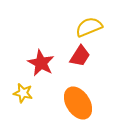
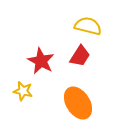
yellow semicircle: moved 1 px left, 1 px up; rotated 36 degrees clockwise
red star: moved 2 px up
yellow star: moved 2 px up
